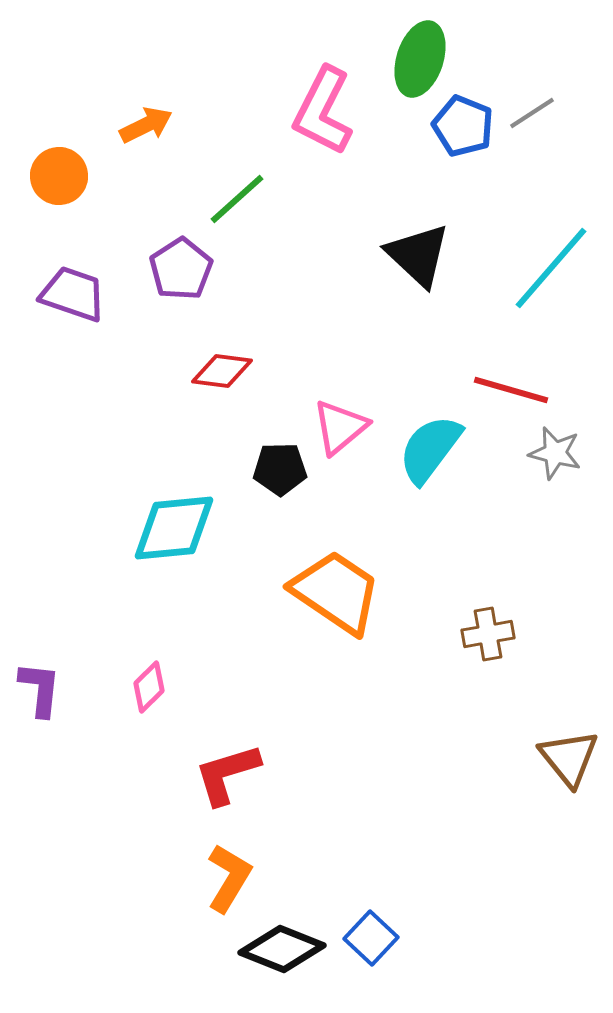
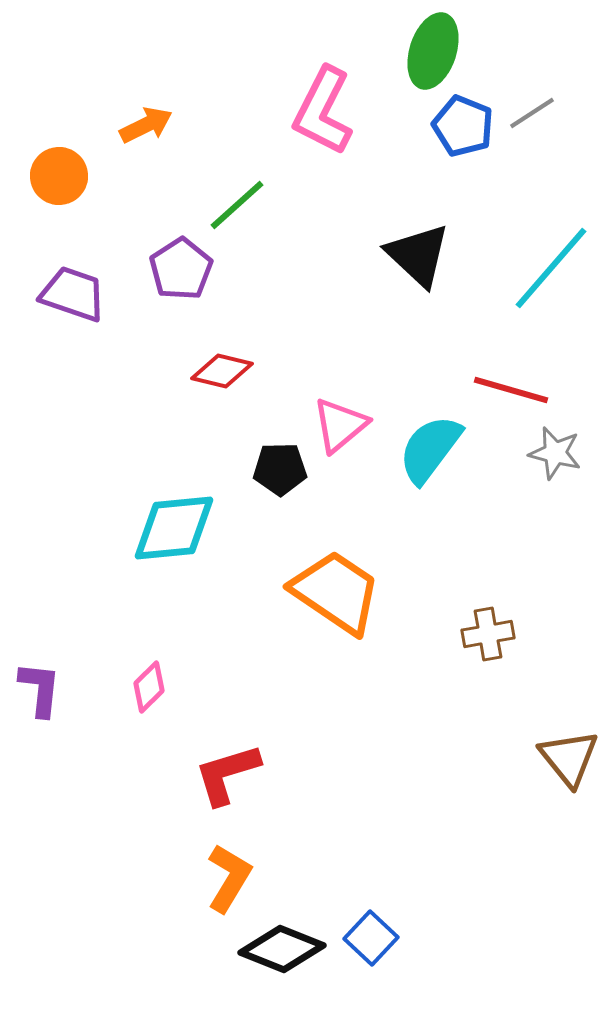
green ellipse: moved 13 px right, 8 px up
green line: moved 6 px down
red diamond: rotated 6 degrees clockwise
pink triangle: moved 2 px up
